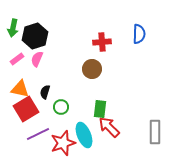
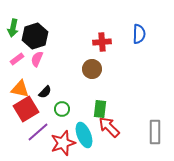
black semicircle: rotated 152 degrees counterclockwise
green circle: moved 1 px right, 2 px down
purple line: moved 2 px up; rotated 15 degrees counterclockwise
